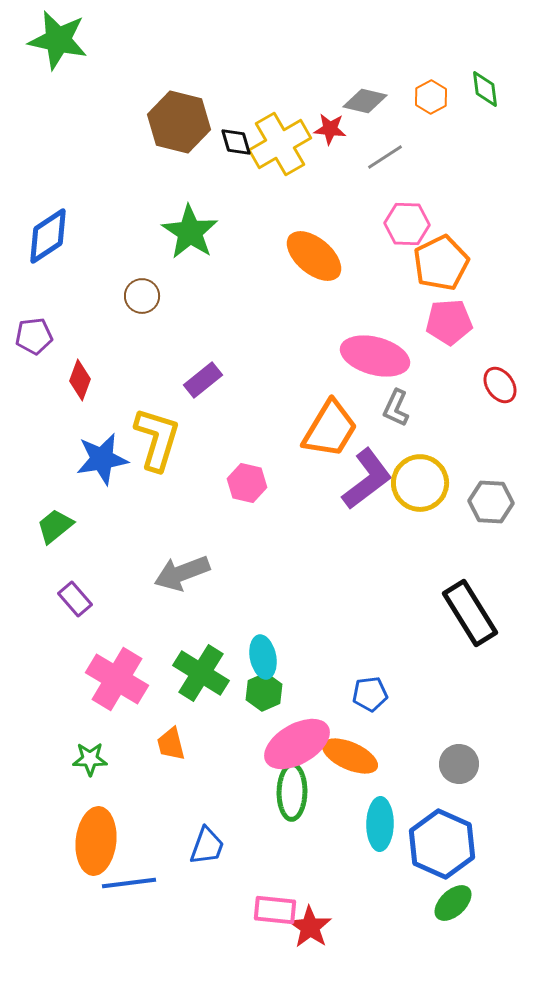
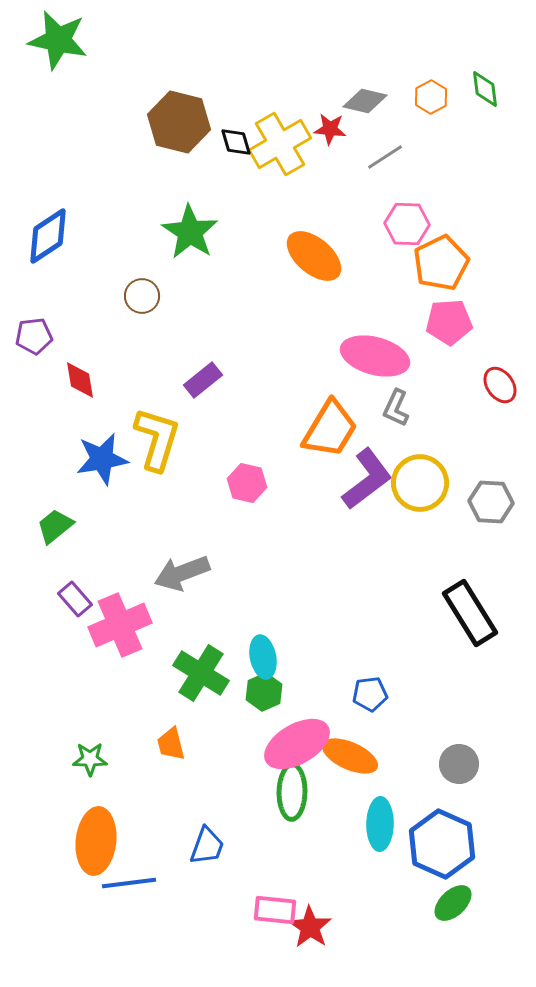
red diamond at (80, 380): rotated 30 degrees counterclockwise
pink cross at (117, 679): moved 3 px right, 54 px up; rotated 36 degrees clockwise
